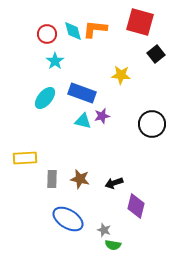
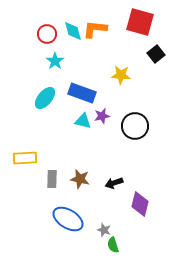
black circle: moved 17 px left, 2 px down
purple diamond: moved 4 px right, 2 px up
green semicircle: rotated 63 degrees clockwise
